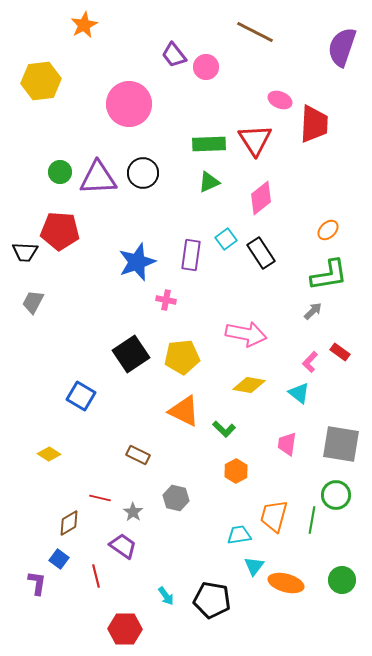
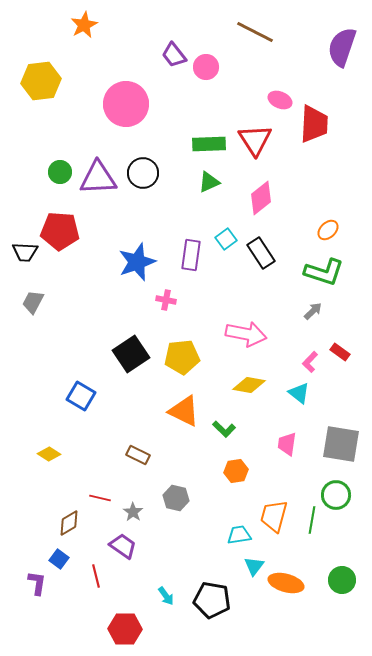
pink circle at (129, 104): moved 3 px left
green L-shape at (329, 275): moved 5 px left, 3 px up; rotated 27 degrees clockwise
orange hexagon at (236, 471): rotated 20 degrees clockwise
